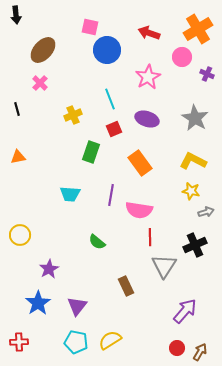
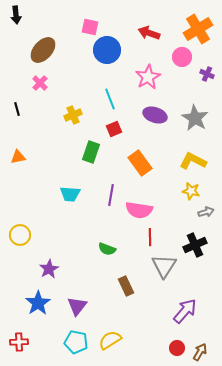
purple ellipse: moved 8 px right, 4 px up
green semicircle: moved 10 px right, 7 px down; rotated 18 degrees counterclockwise
